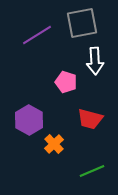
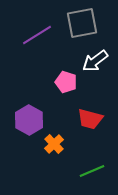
white arrow: rotated 56 degrees clockwise
